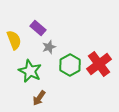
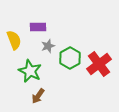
purple rectangle: moved 1 px up; rotated 42 degrees counterclockwise
gray star: moved 1 px left, 1 px up
green hexagon: moved 7 px up
brown arrow: moved 1 px left, 2 px up
